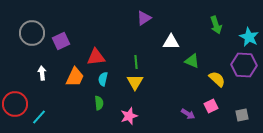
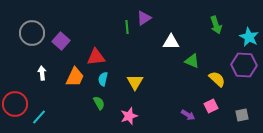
purple square: rotated 24 degrees counterclockwise
green line: moved 9 px left, 35 px up
green semicircle: rotated 24 degrees counterclockwise
purple arrow: moved 1 px down
